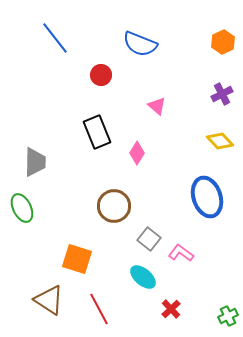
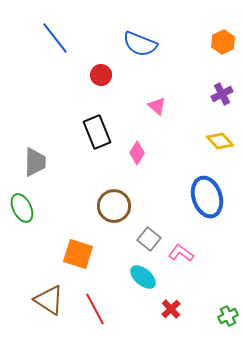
orange square: moved 1 px right, 5 px up
red line: moved 4 px left
